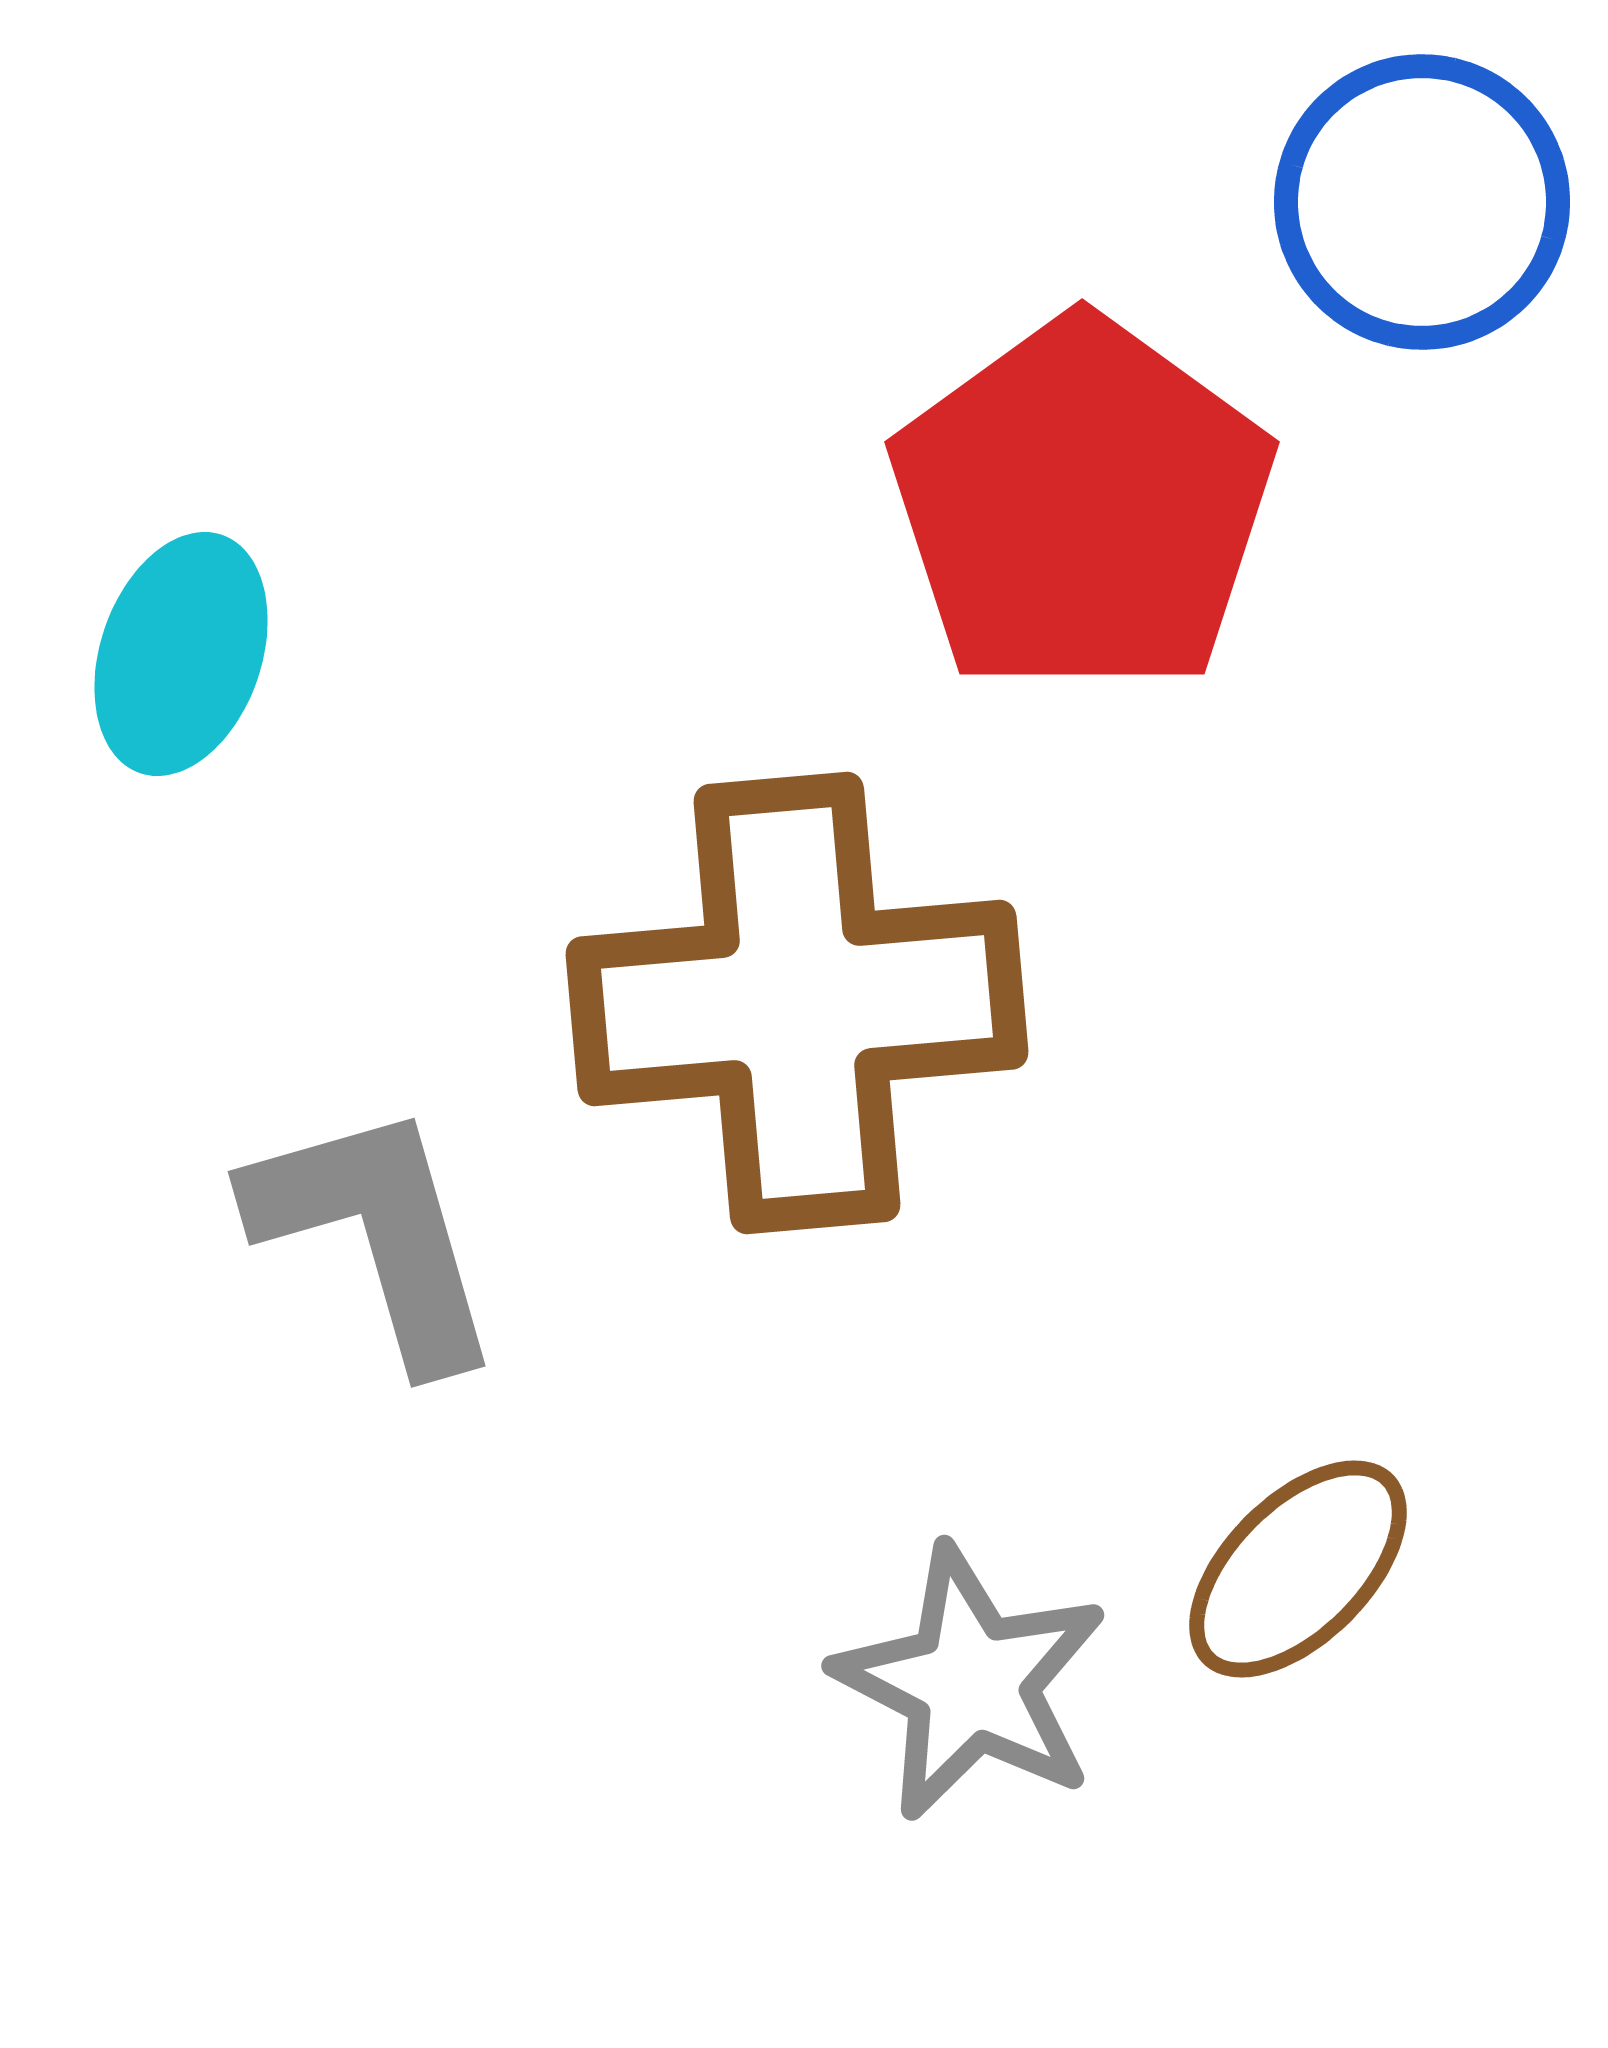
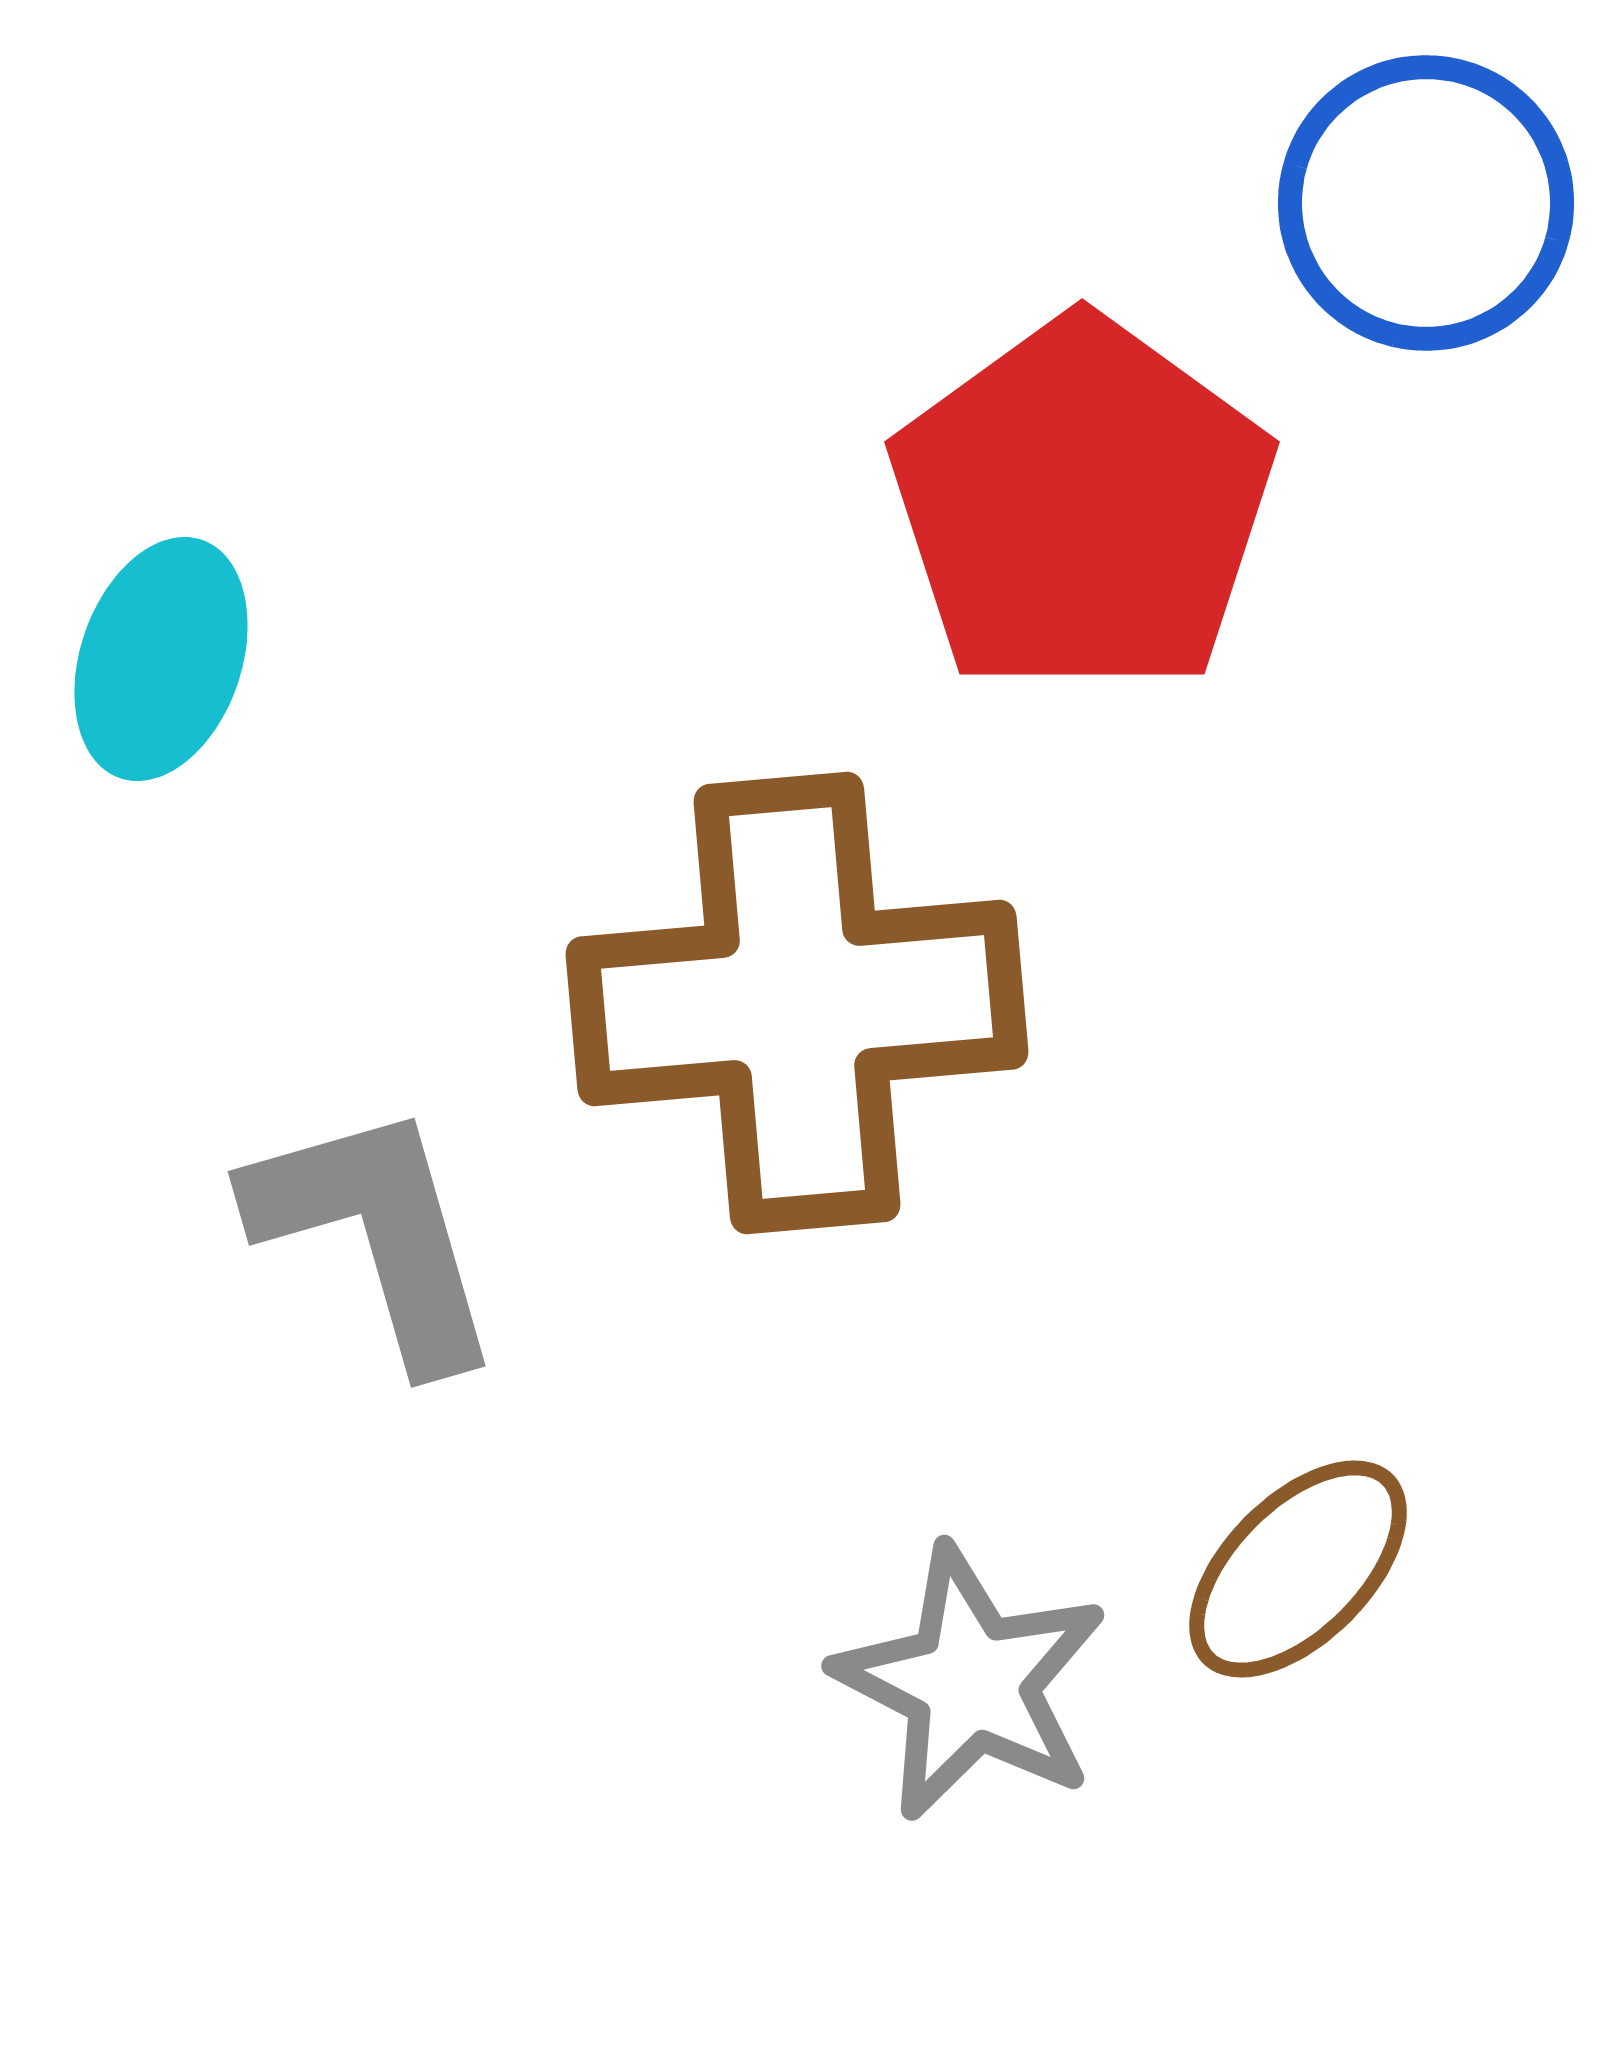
blue circle: moved 4 px right, 1 px down
cyan ellipse: moved 20 px left, 5 px down
